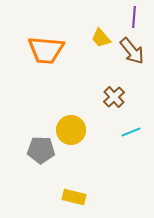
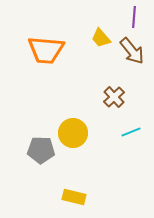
yellow circle: moved 2 px right, 3 px down
